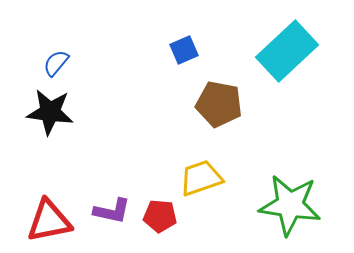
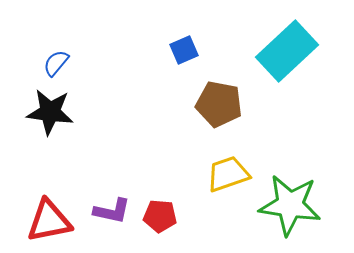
yellow trapezoid: moved 27 px right, 4 px up
